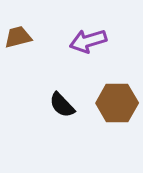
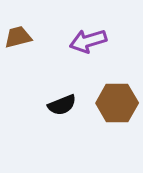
black semicircle: rotated 68 degrees counterclockwise
